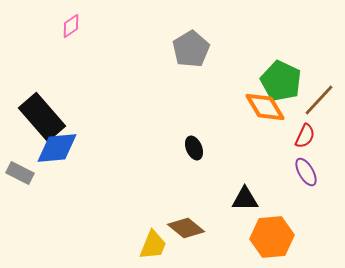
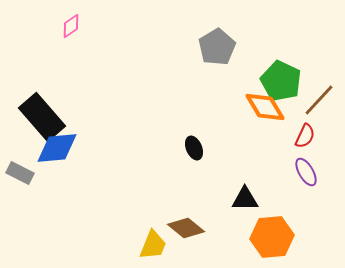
gray pentagon: moved 26 px right, 2 px up
